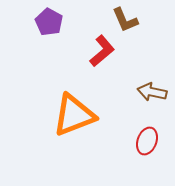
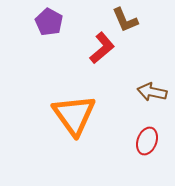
red L-shape: moved 3 px up
orange triangle: rotated 45 degrees counterclockwise
